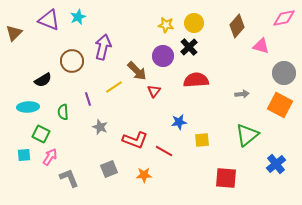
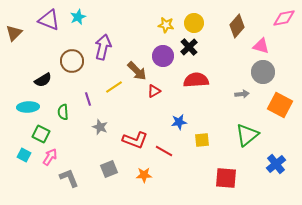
gray circle: moved 21 px left, 1 px up
red triangle: rotated 24 degrees clockwise
cyan square: rotated 32 degrees clockwise
